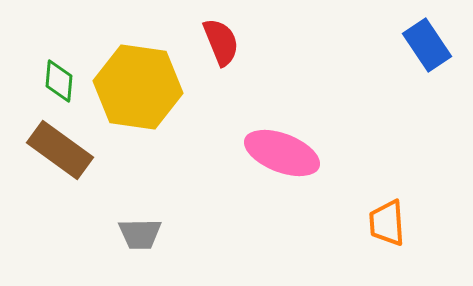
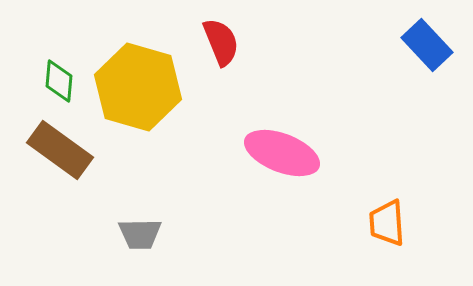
blue rectangle: rotated 9 degrees counterclockwise
yellow hexagon: rotated 8 degrees clockwise
